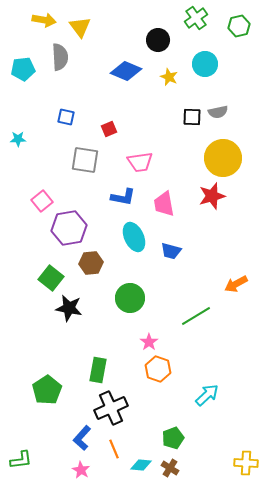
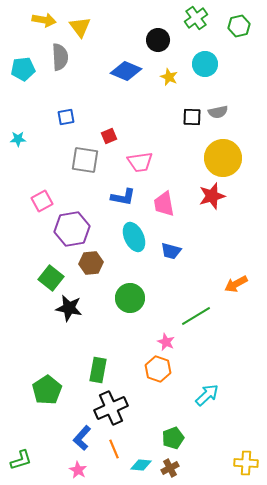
blue square at (66, 117): rotated 24 degrees counterclockwise
red square at (109, 129): moved 7 px down
pink square at (42, 201): rotated 10 degrees clockwise
purple hexagon at (69, 228): moved 3 px right, 1 px down
pink star at (149, 342): moved 17 px right; rotated 12 degrees counterclockwise
green L-shape at (21, 460): rotated 10 degrees counterclockwise
brown cross at (170, 468): rotated 30 degrees clockwise
pink star at (81, 470): moved 3 px left
